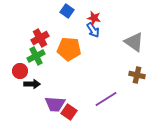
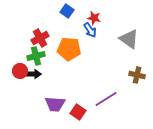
blue arrow: moved 3 px left
gray triangle: moved 5 px left, 3 px up
green cross: rotated 12 degrees clockwise
black arrow: moved 1 px right, 10 px up
red square: moved 9 px right
